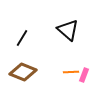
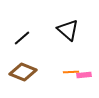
black line: rotated 18 degrees clockwise
pink rectangle: rotated 64 degrees clockwise
